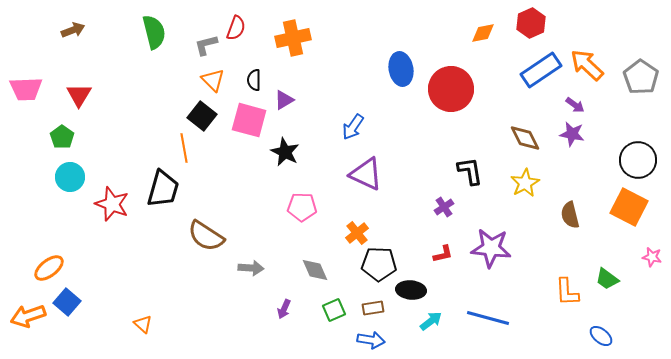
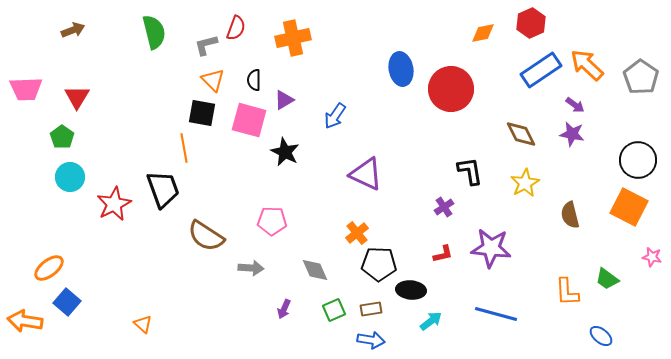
red triangle at (79, 95): moved 2 px left, 2 px down
black square at (202, 116): moved 3 px up; rotated 28 degrees counterclockwise
blue arrow at (353, 127): moved 18 px left, 11 px up
brown diamond at (525, 138): moved 4 px left, 4 px up
black trapezoid at (163, 189): rotated 36 degrees counterclockwise
red star at (112, 204): moved 2 px right; rotated 24 degrees clockwise
pink pentagon at (302, 207): moved 30 px left, 14 px down
brown rectangle at (373, 308): moved 2 px left, 1 px down
orange arrow at (28, 316): moved 3 px left, 5 px down; rotated 28 degrees clockwise
blue line at (488, 318): moved 8 px right, 4 px up
